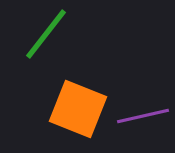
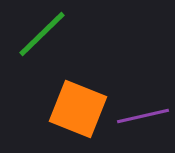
green line: moved 4 px left; rotated 8 degrees clockwise
